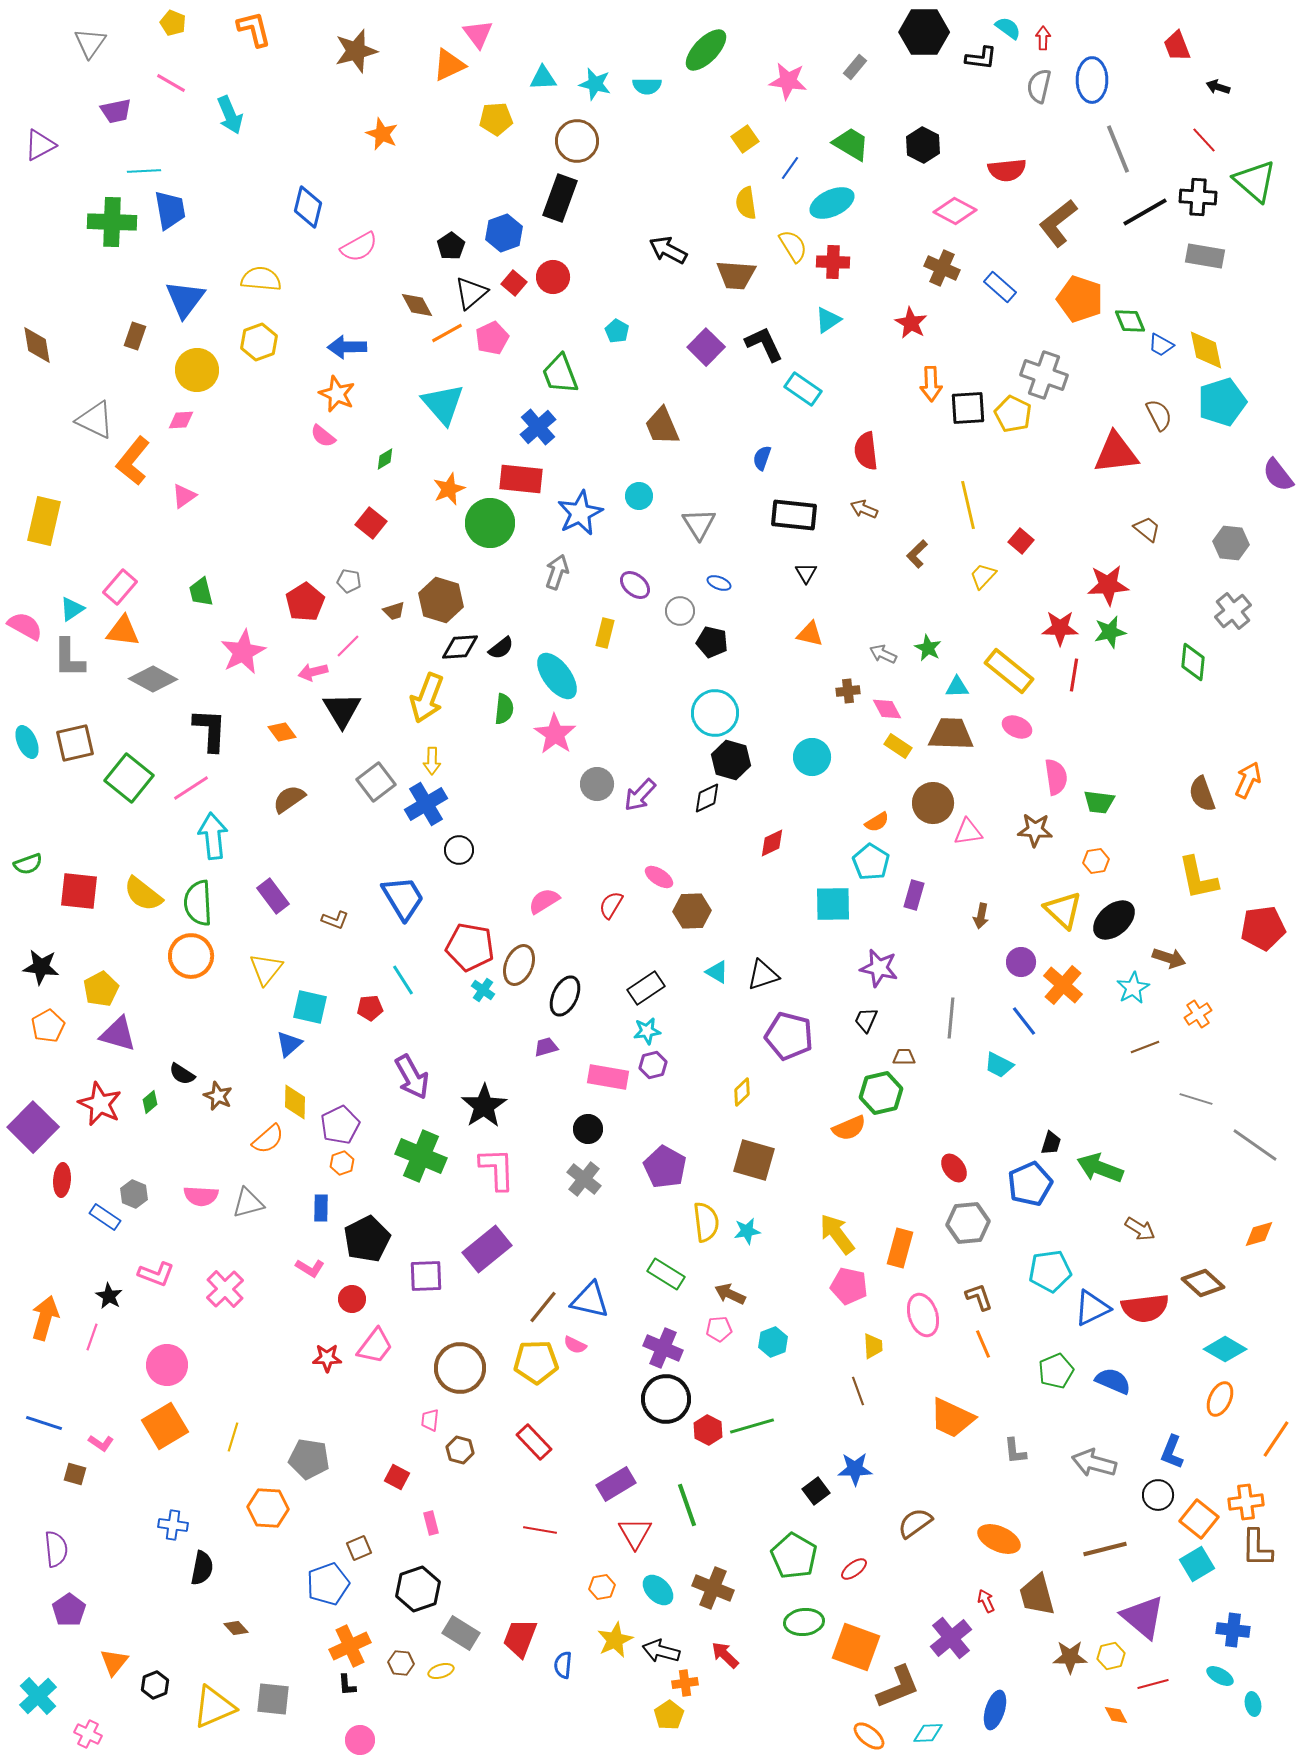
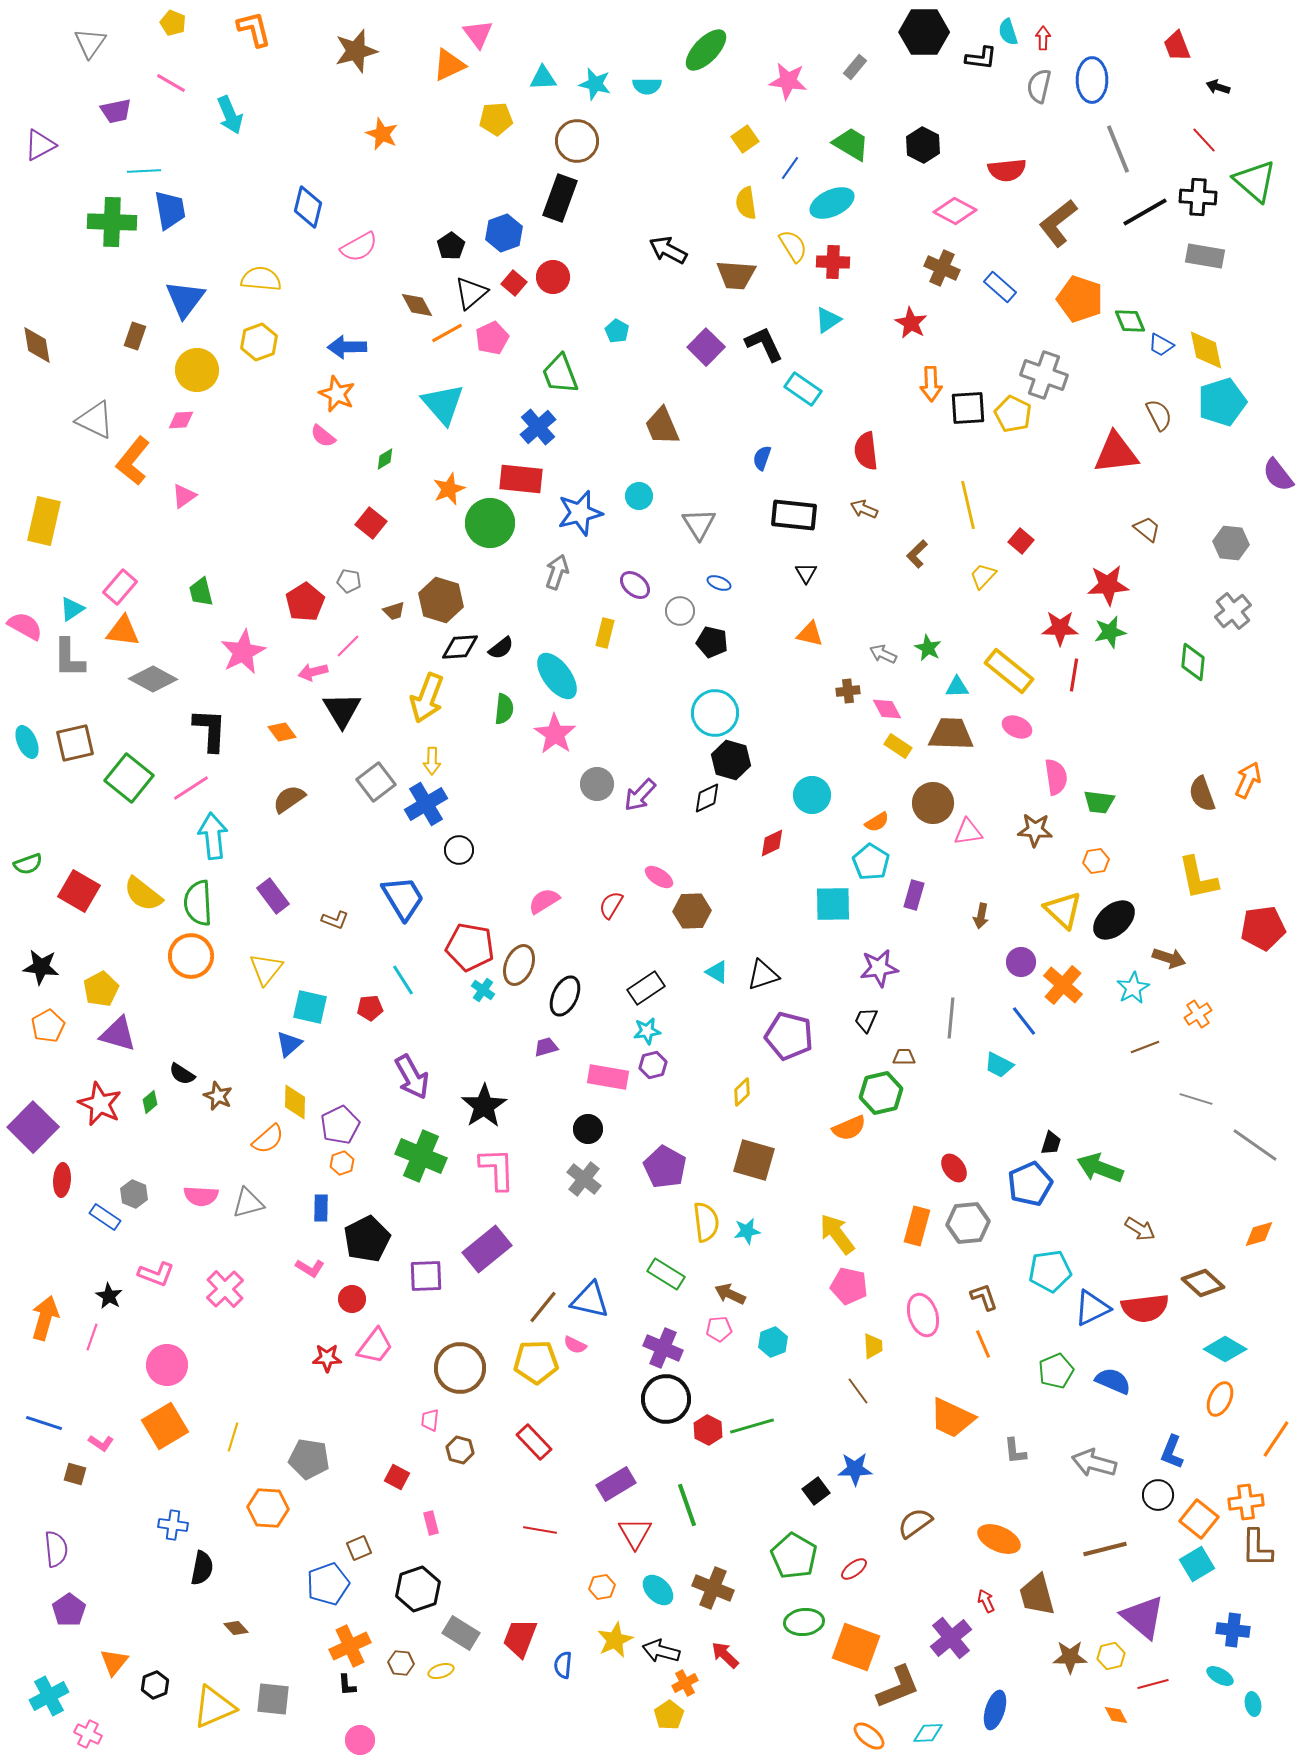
cyan semicircle at (1008, 28): moved 4 px down; rotated 144 degrees counterclockwise
blue star at (580, 513): rotated 12 degrees clockwise
cyan circle at (812, 757): moved 38 px down
red square at (79, 891): rotated 24 degrees clockwise
purple star at (879, 968): rotated 21 degrees counterclockwise
orange rectangle at (900, 1248): moved 17 px right, 22 px up
brown L-shape at (979, 1297): moved 5 px right
brown line at (858, 1391): rotated 16 degrees counterclockwise
orange cross at (685, 1683): rotated 20 degrees counterclockwise
cyan cross at (38, 1696): moved 11 px right; rotated 15 degrees clockwise
